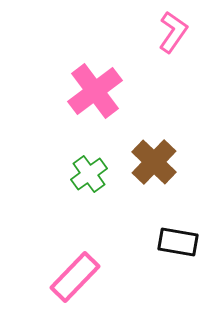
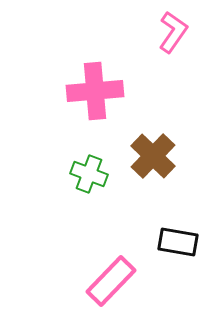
pink cross: rotated 32 degrees clockwise
brown cross: moved 1 px left, 6 px up
green cross: rotated 33 degrees counterclockwise
pink rectangle: moved 36 px right, 4 px down
